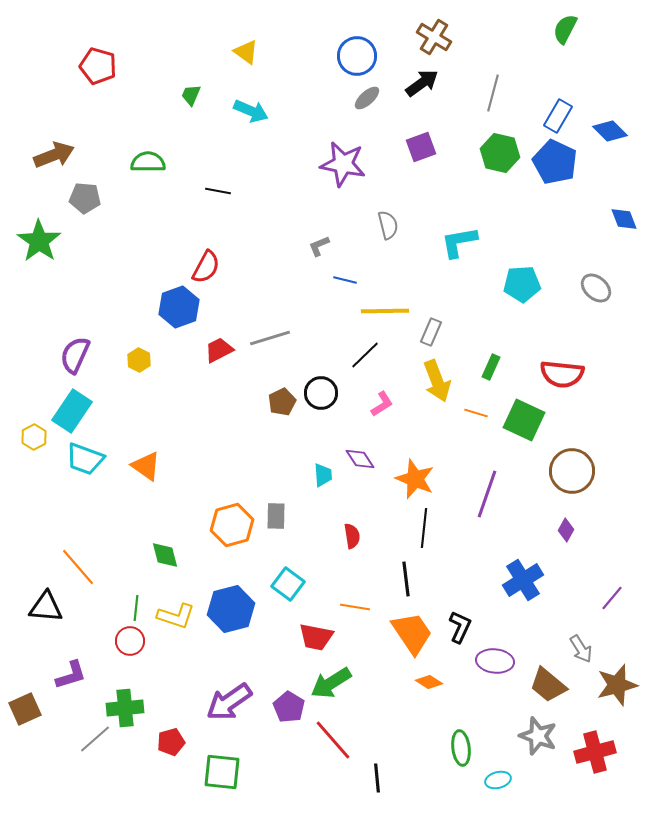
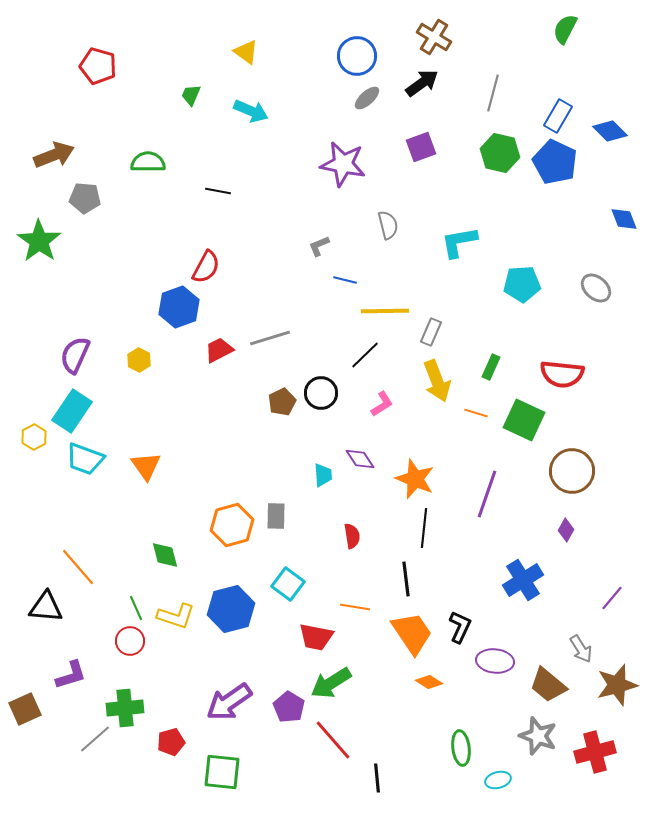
orange triangle at (146, 466): rotated 20 degrees clockwise
green line at (136, 608): rotated 30 degrees counterclockwise
